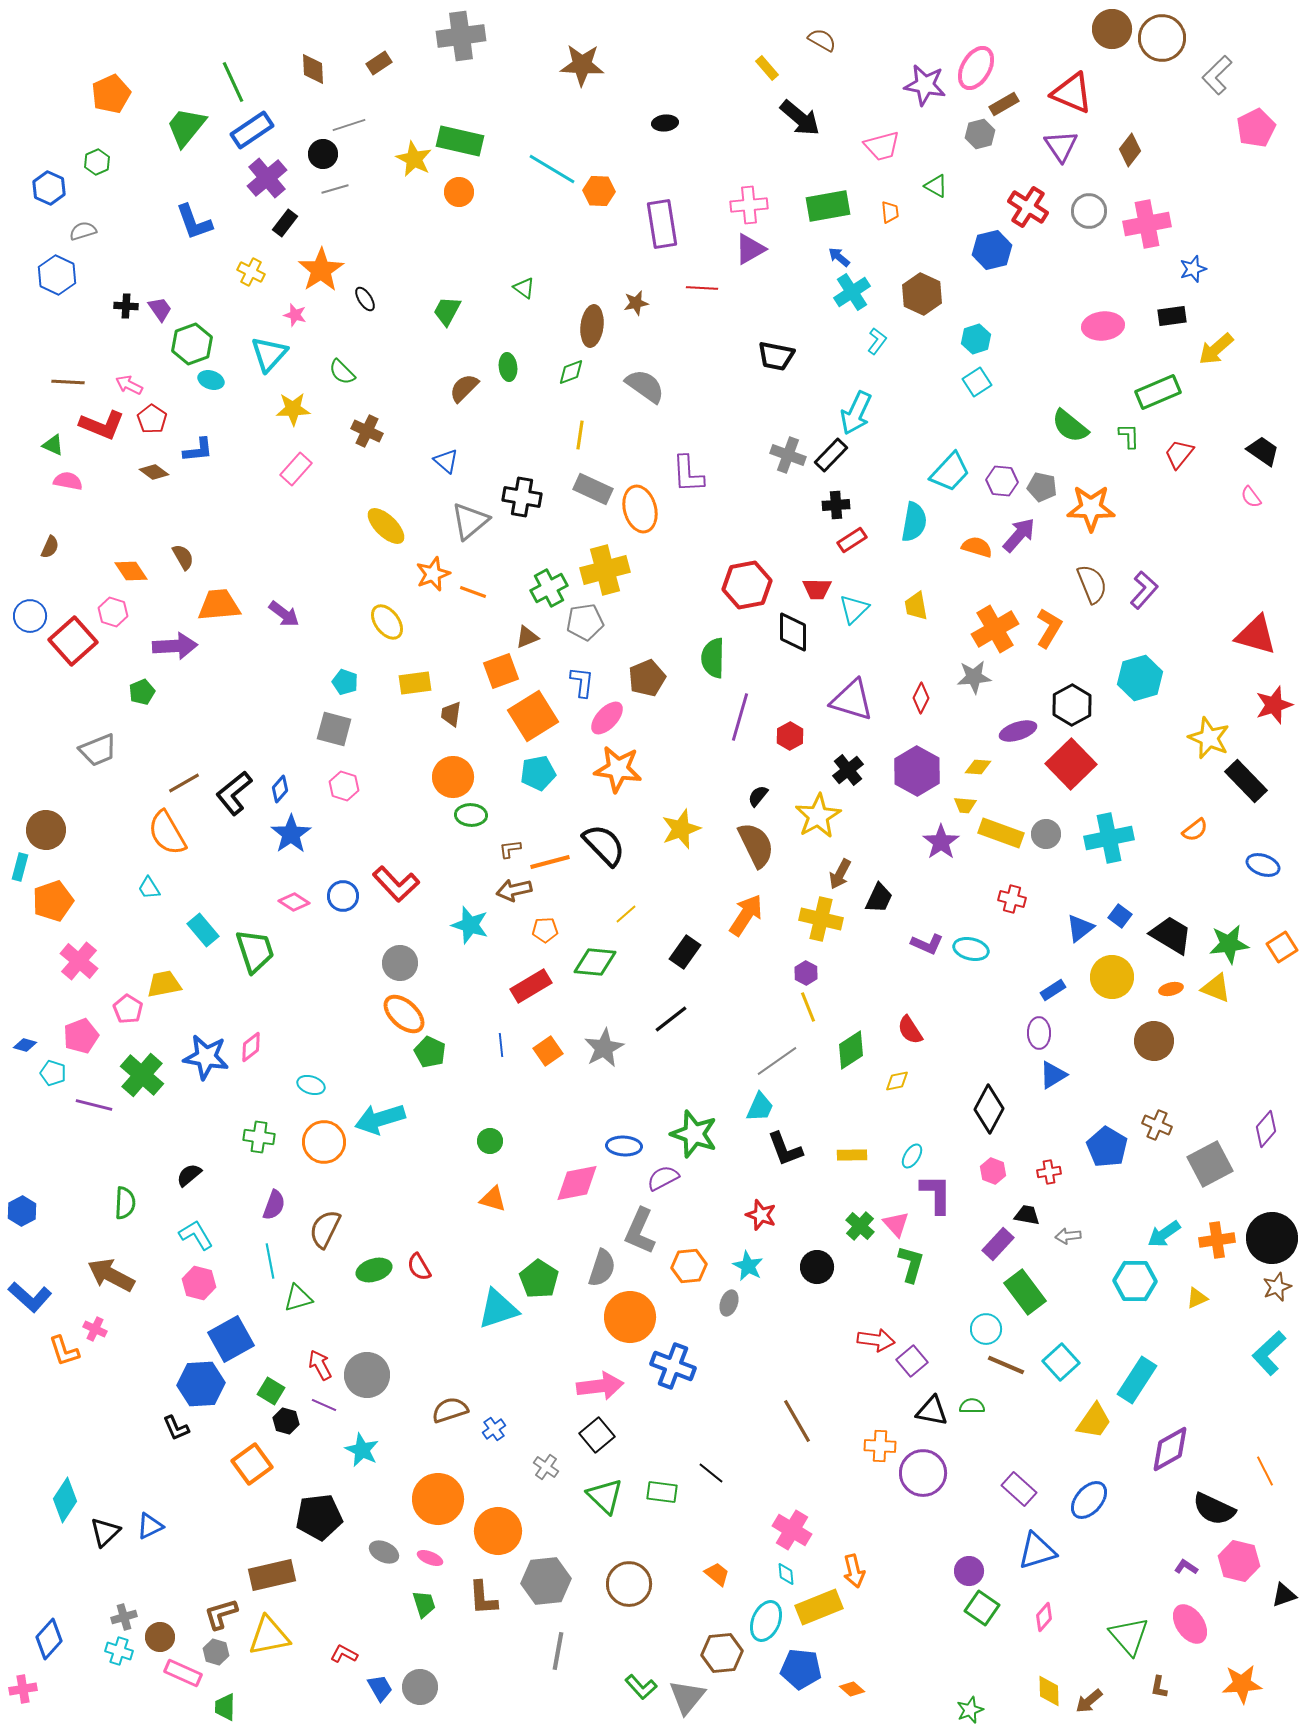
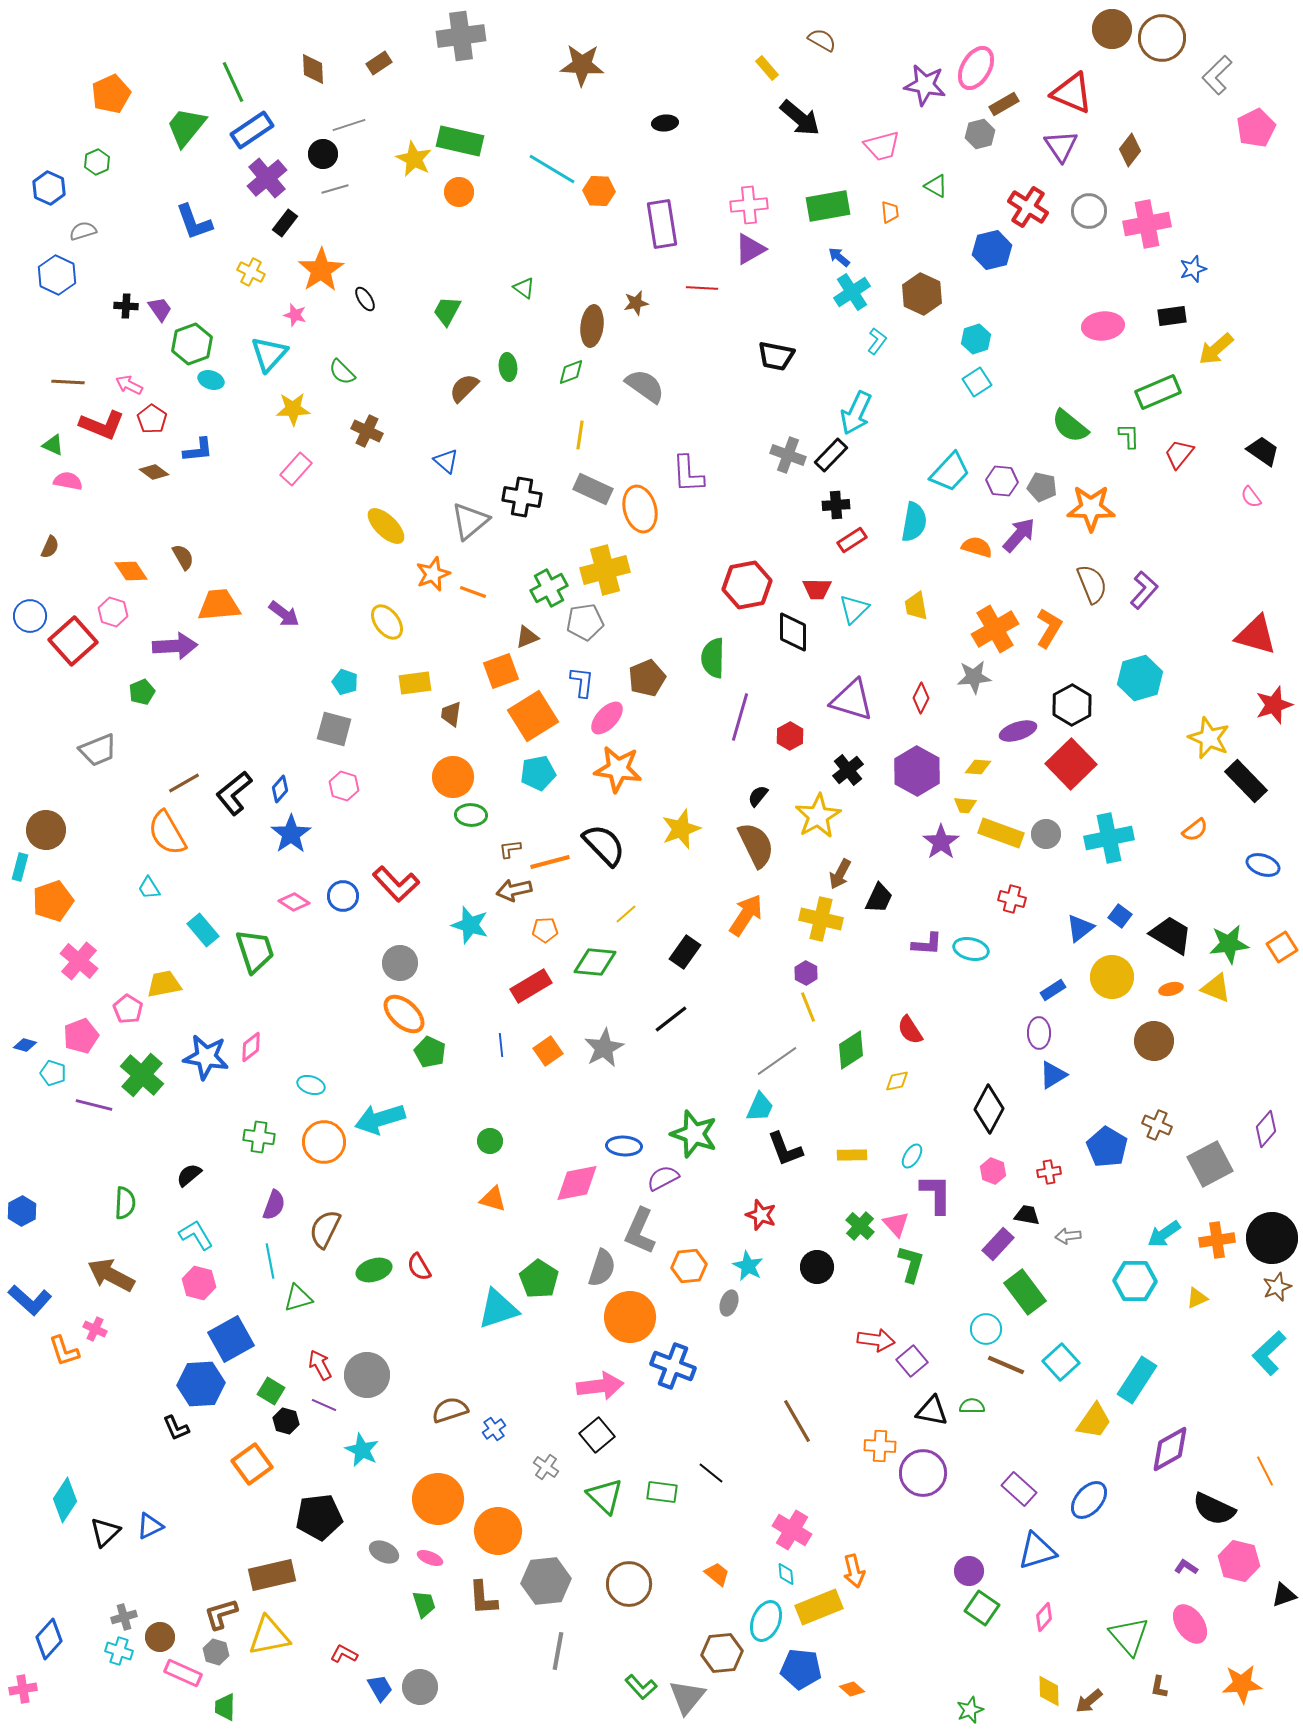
purple L-shape at (927, 944): rotated 20 degrees counterclockwise
blue L-shape at (30, 1297): moved 3 px down
